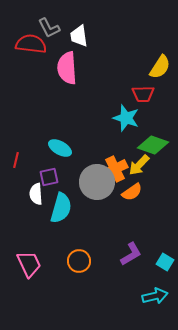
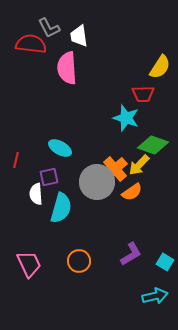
orange cross: rotated 15 degrees counterclockwise
